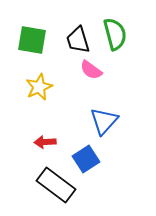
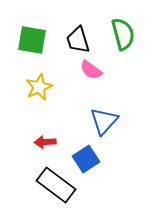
green semicircle: moved 8 px right
